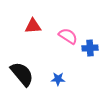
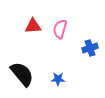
pink semicircle: moved 8 px left, 7 px up; rotated 108 degrees counterclockwise
blue cross: rotated 14 degrees counterclockwise
